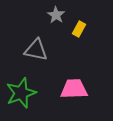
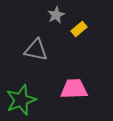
gray star: rotated 12 degrees clockwise
yellow rectangle: rotated 21 degrees clockwise
green star: moved 7 px down
